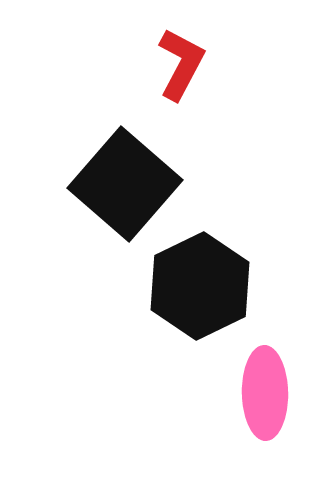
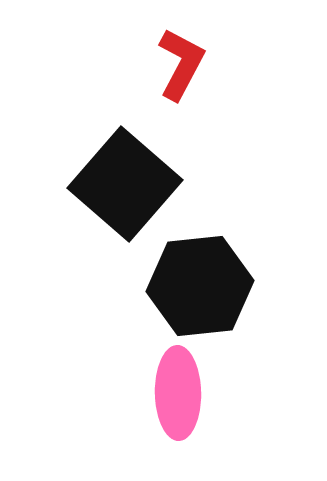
black hexagon: rotated 20 degrees clockwise
pink ellipse: moved 87 px left
